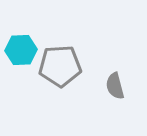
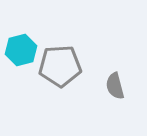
cyan hexagon: rotated 12 degrees counterclockwise
